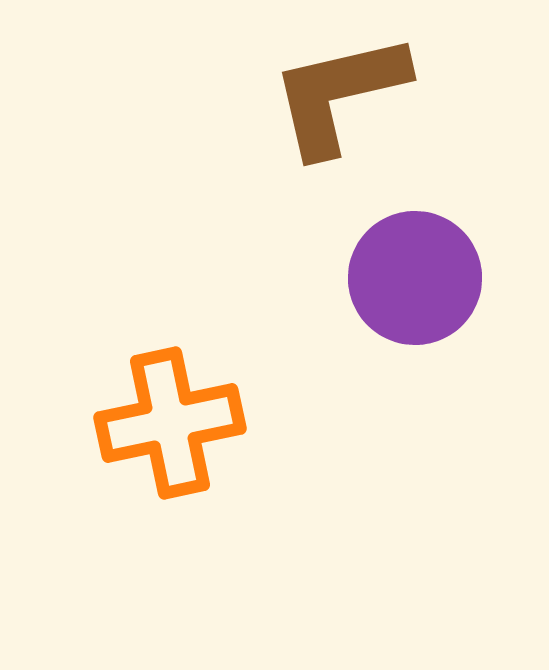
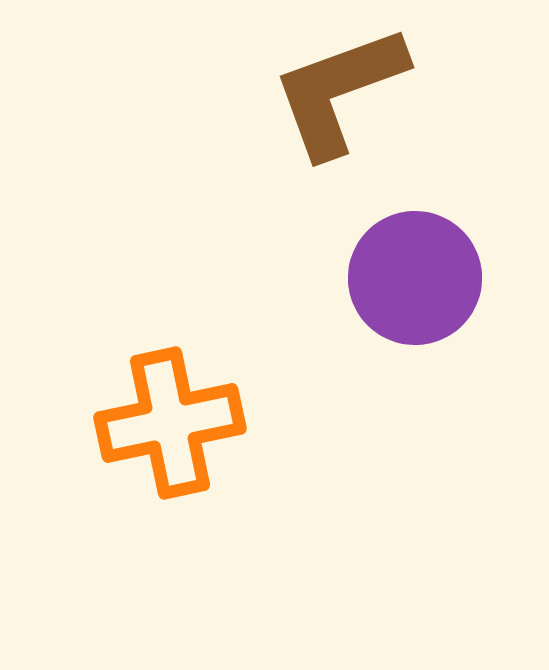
brown L-shape: moved 3 px up; rotated 7 degrees counterclockwise
